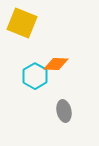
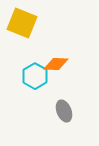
gray ellipse: rotated 10 degrees counterclockwise
